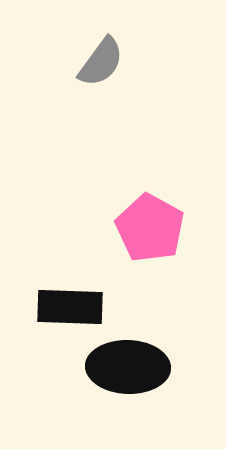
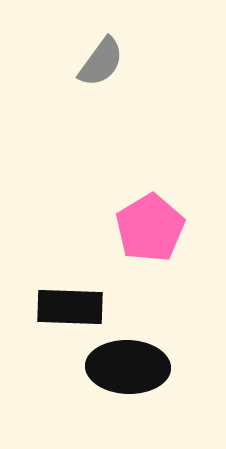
pink pentagon: rotated 12 degrees clockwise
